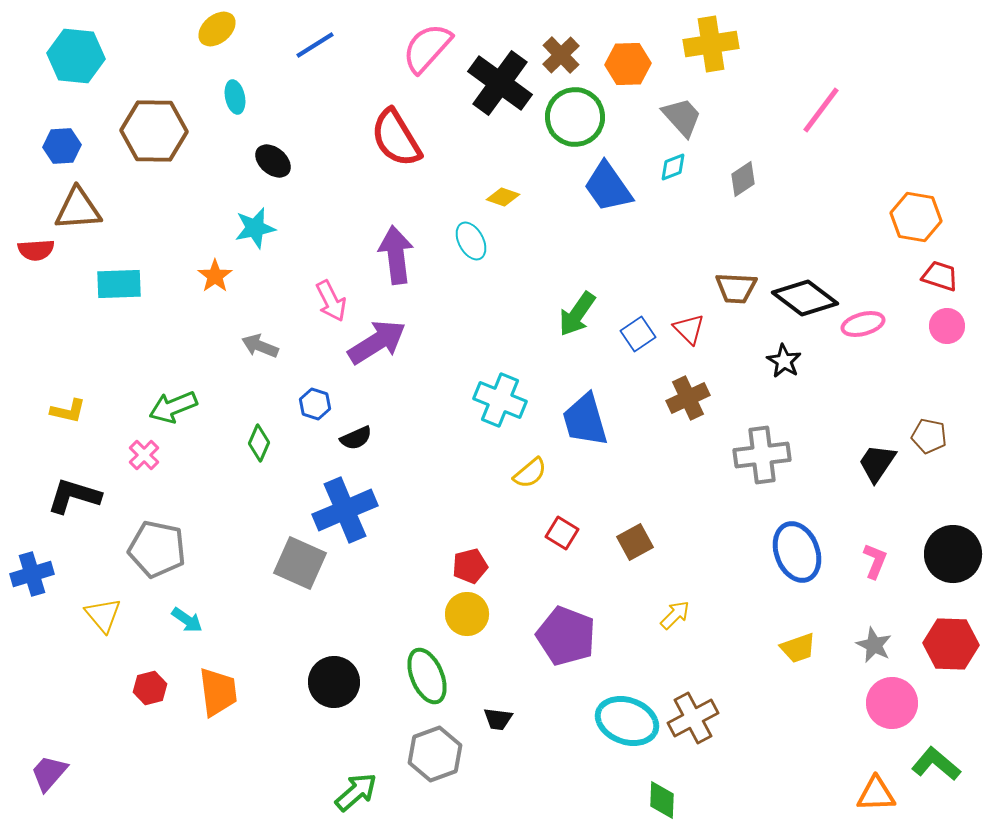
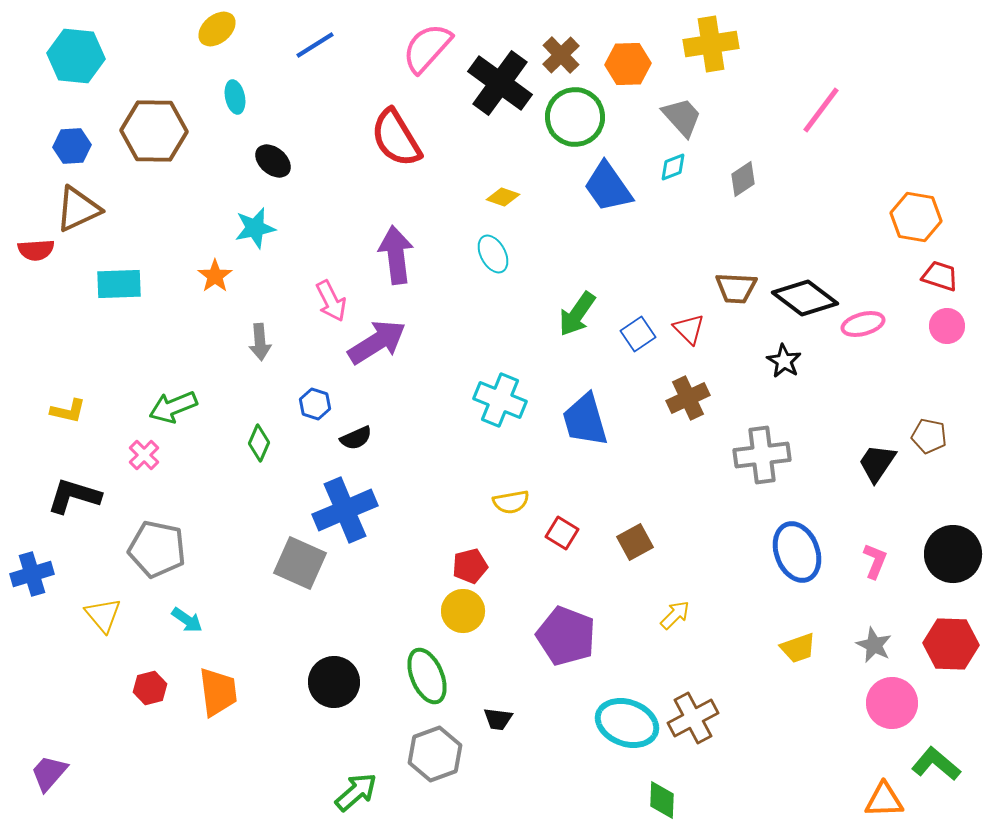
blue hexagon at (62, 146): moved 10 px right
brown triangle at (78, 209): rotated 21 degrees counterclockwise
cyan ellipse at (471, 241): moved 22 px right, 13 px down
gray arrow at (260, 346): moved 4 px up; rotated 117 degrees counterclockwise
yellow semicircle at (530, 473): moved 19 px left, 29 px down; rotated 30 degrees clockwise
yellow circle at (467, 614): moved 4 px left, 3 px up
cyan ellipse at (627, 721): moved 2 px down
orange triangle at (876, 794): moved 8 px right, 6 px down
